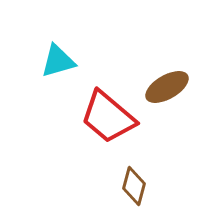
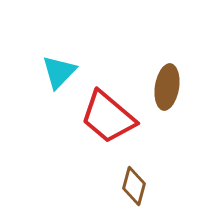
cyan triangle: moved 1 px right, 11 px down; rotated 30 degrees counterclockwise
brown ellipse: rotated 51 degrees counterclockwise
